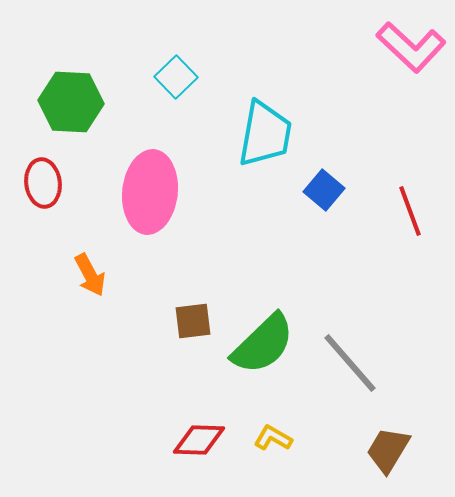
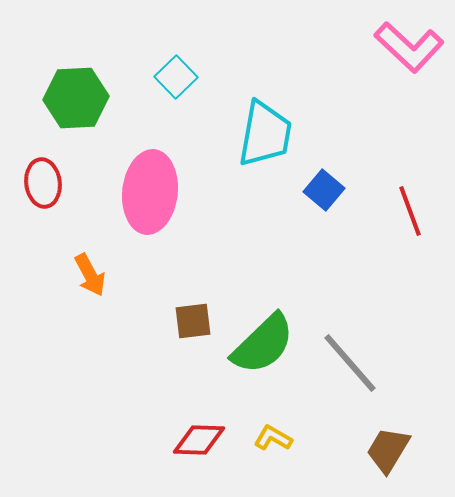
pink L-shape: moved 2 px left
green hexagon: moved 5 px right, 4 px up; rotated 6 degrees counterclockwise
